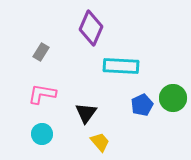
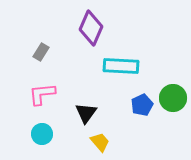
pink L-shape: rotated 16 degrees counterclockwise
